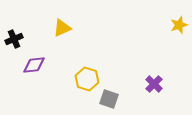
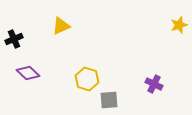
yellow triangle: moved 1 px left, 2 px up
purple diamond: moved 6 px left, 8 px down; rotated 50 degrees clockwise
purple cross: rotated 18 degrees counterclockwise
gray square: moved 1 px down; rotated 24 degrees counterclockwise
